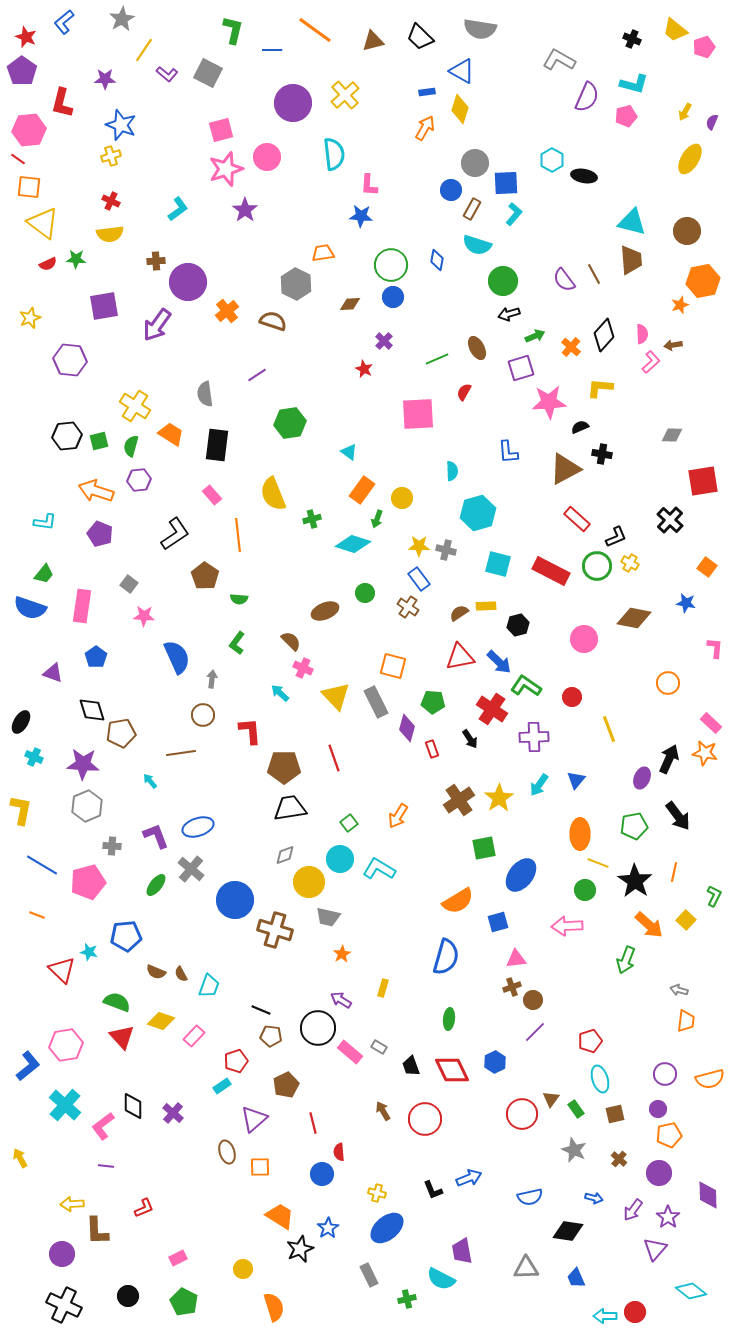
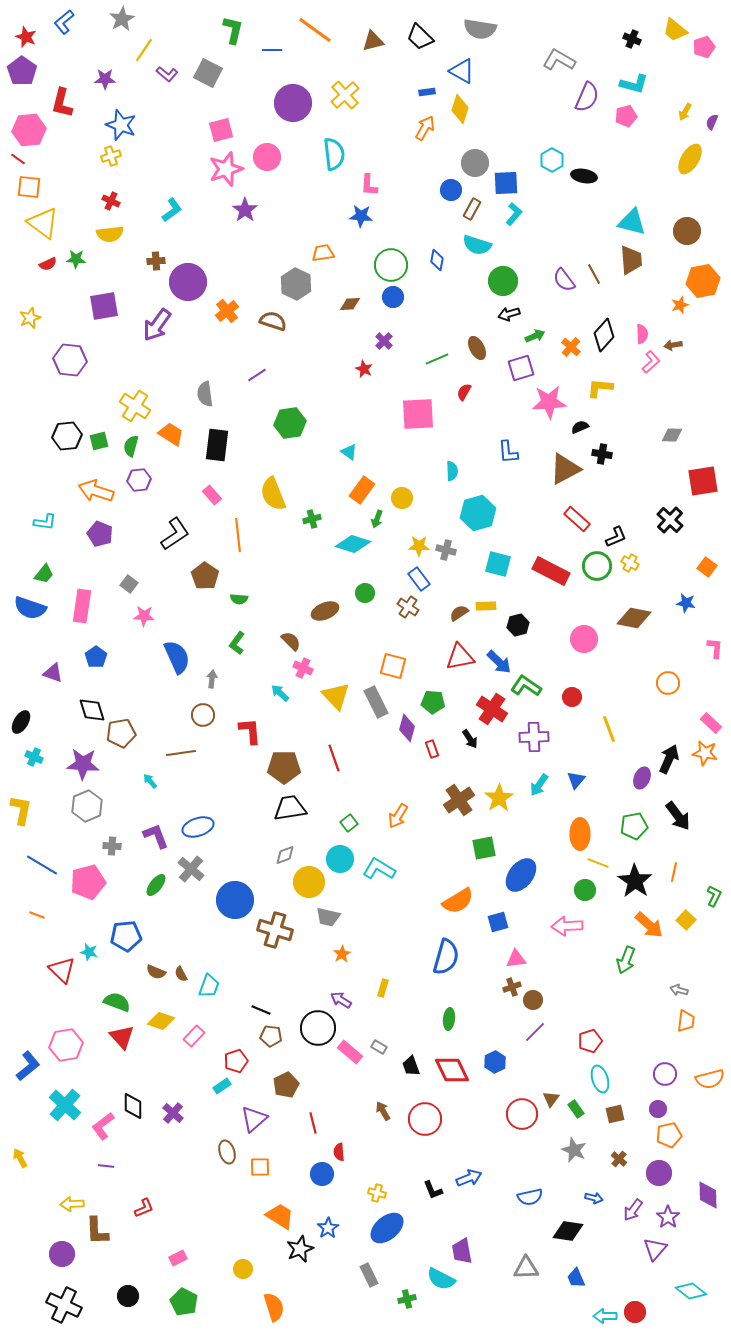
cyan L-shape at (178, 209): moved 6 px left, 1 px down
